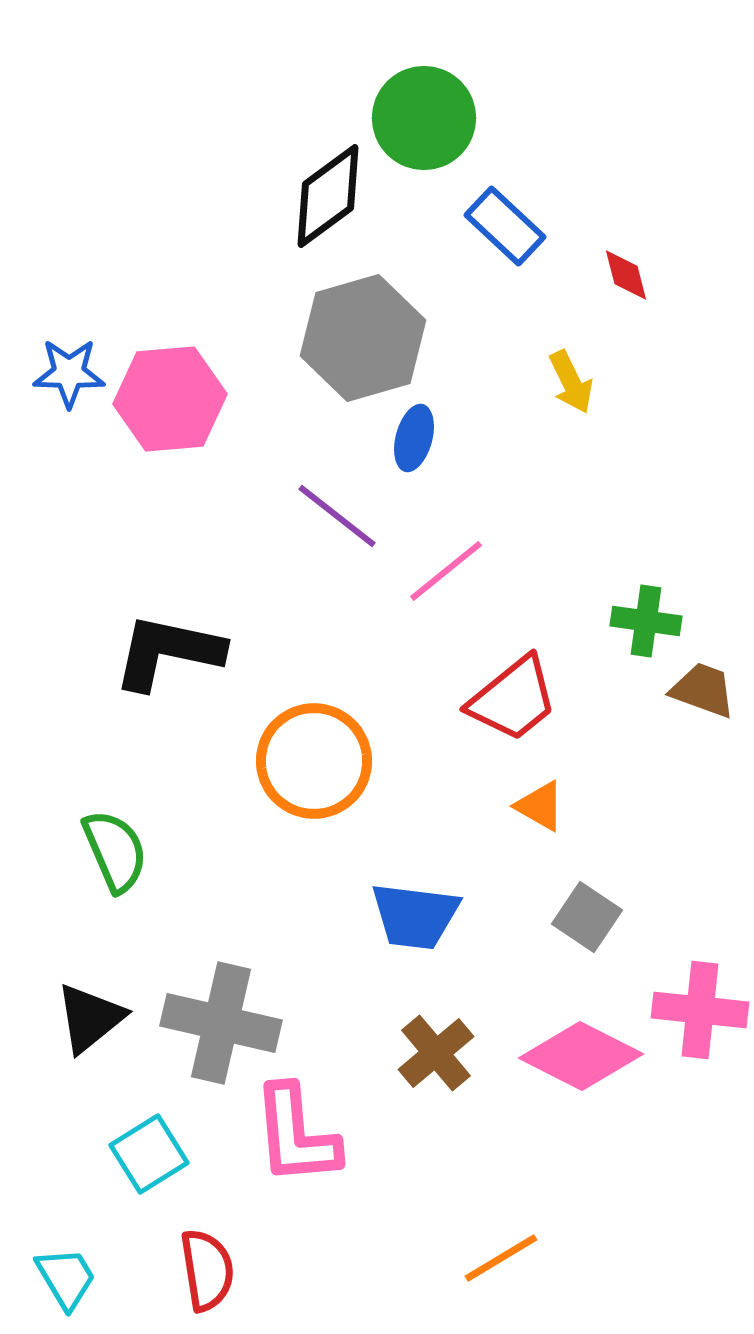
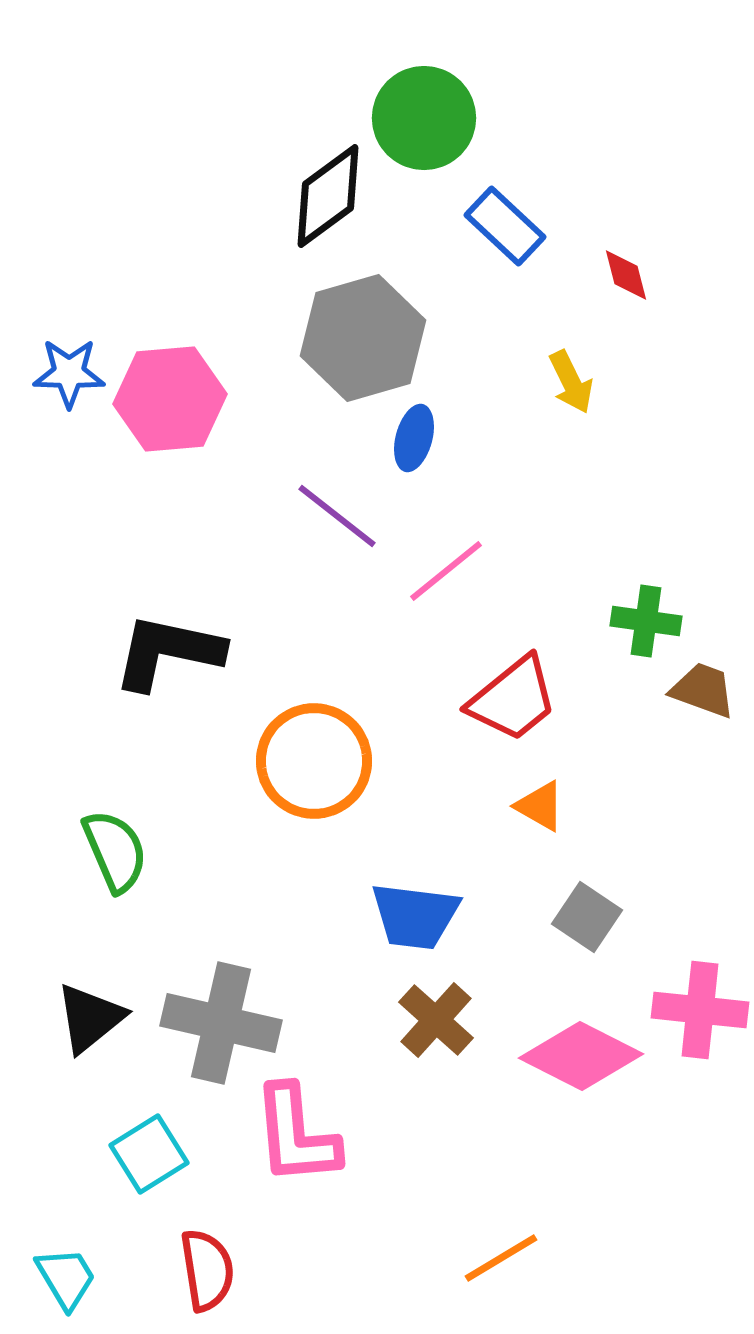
brown cross: moved 33 px up; rotated 8 degrees counterclockwise
